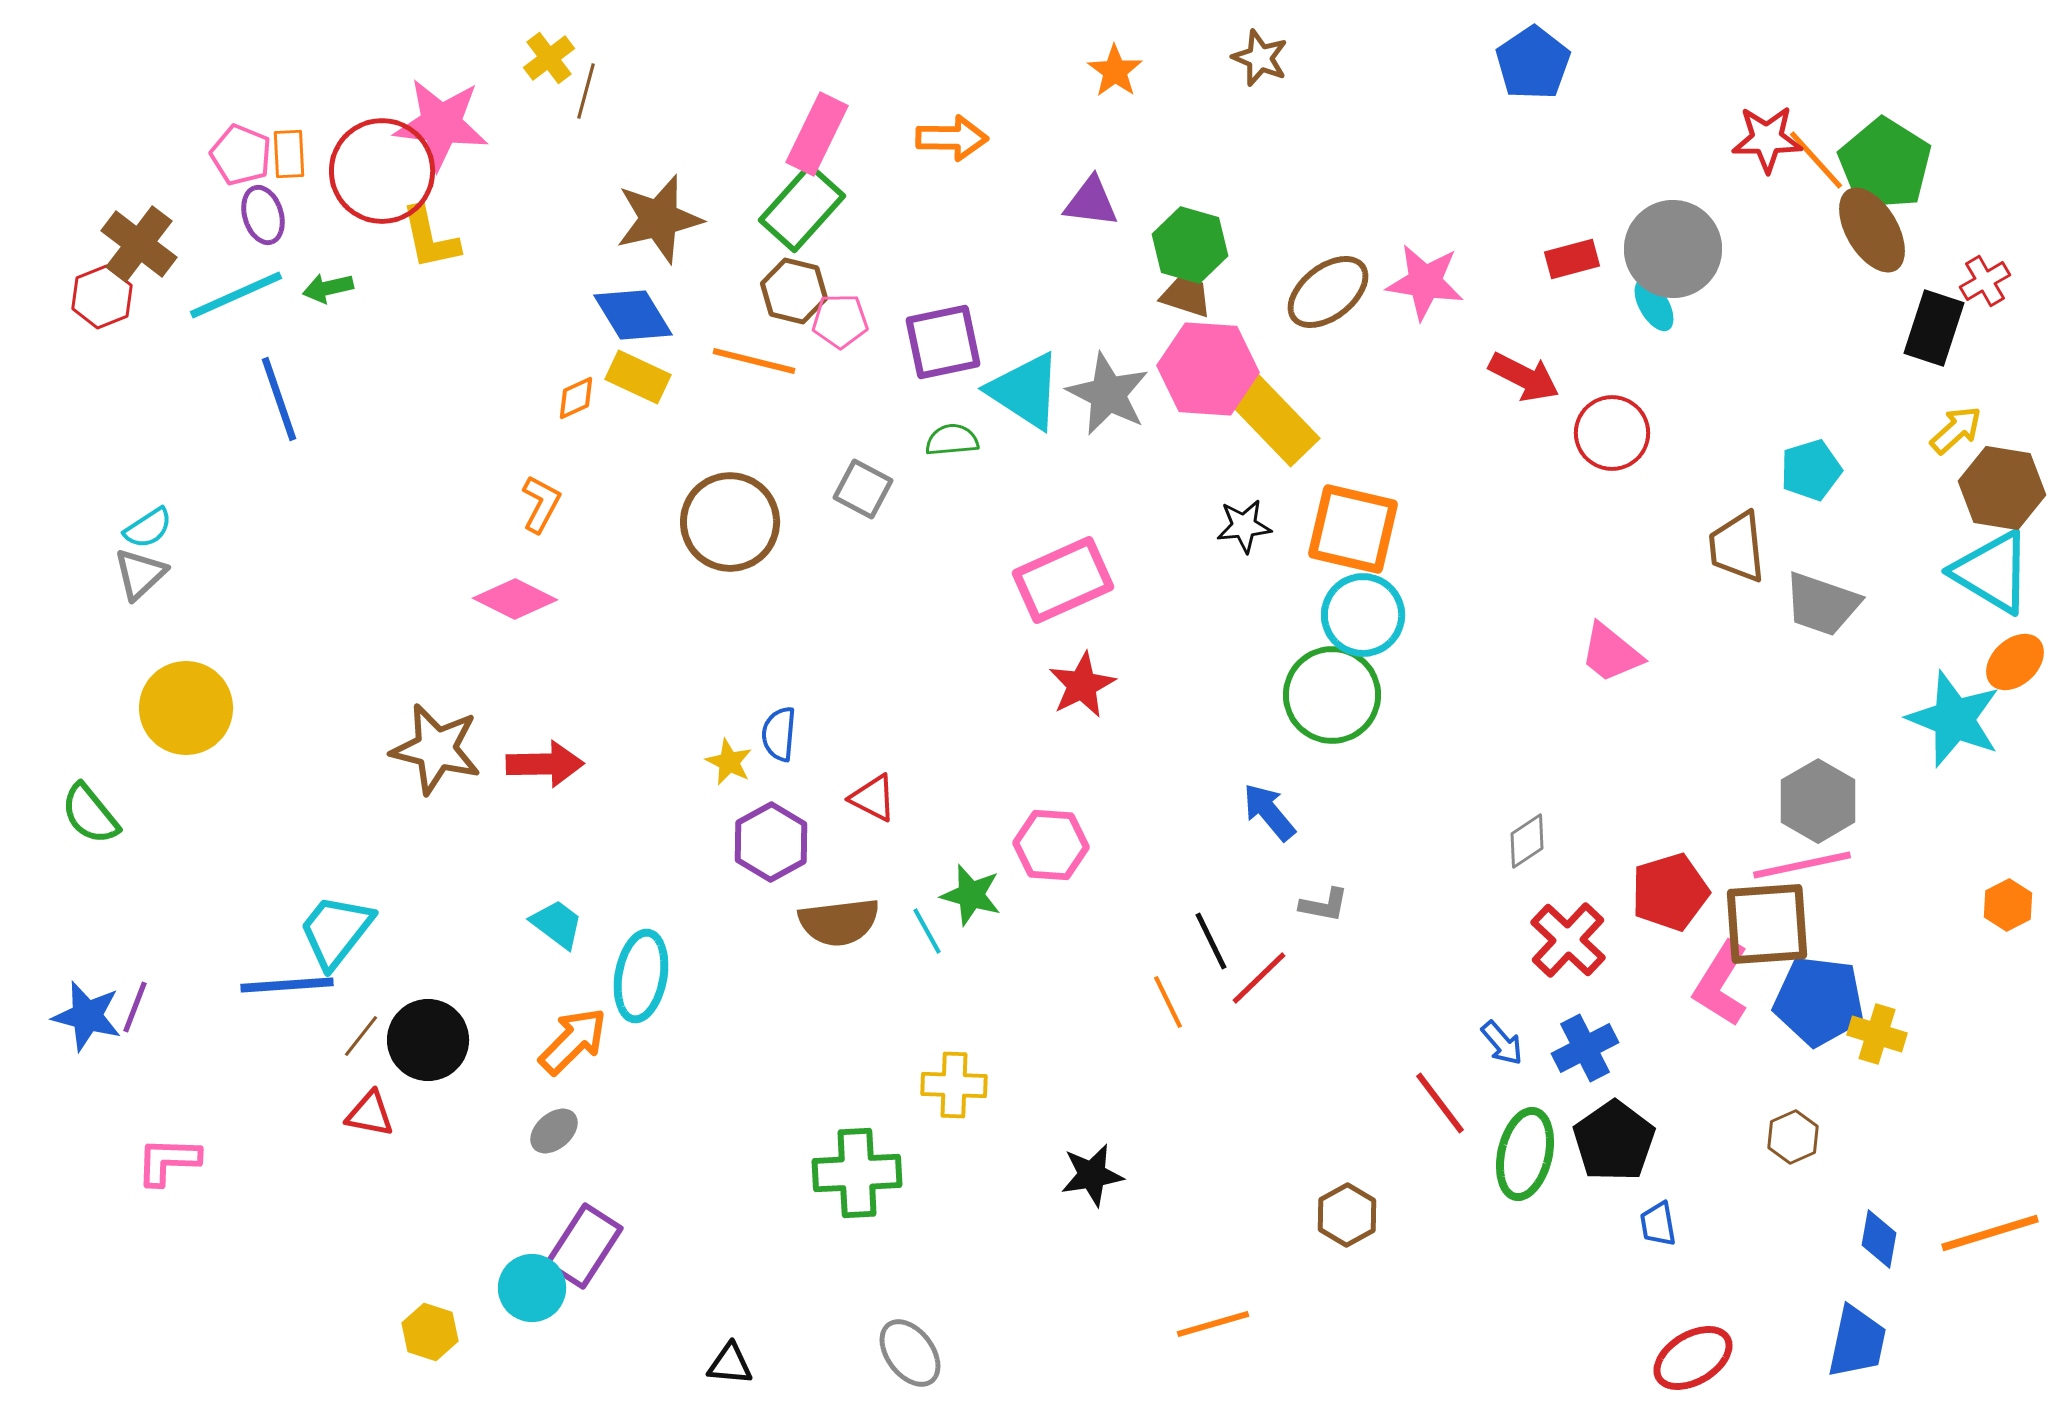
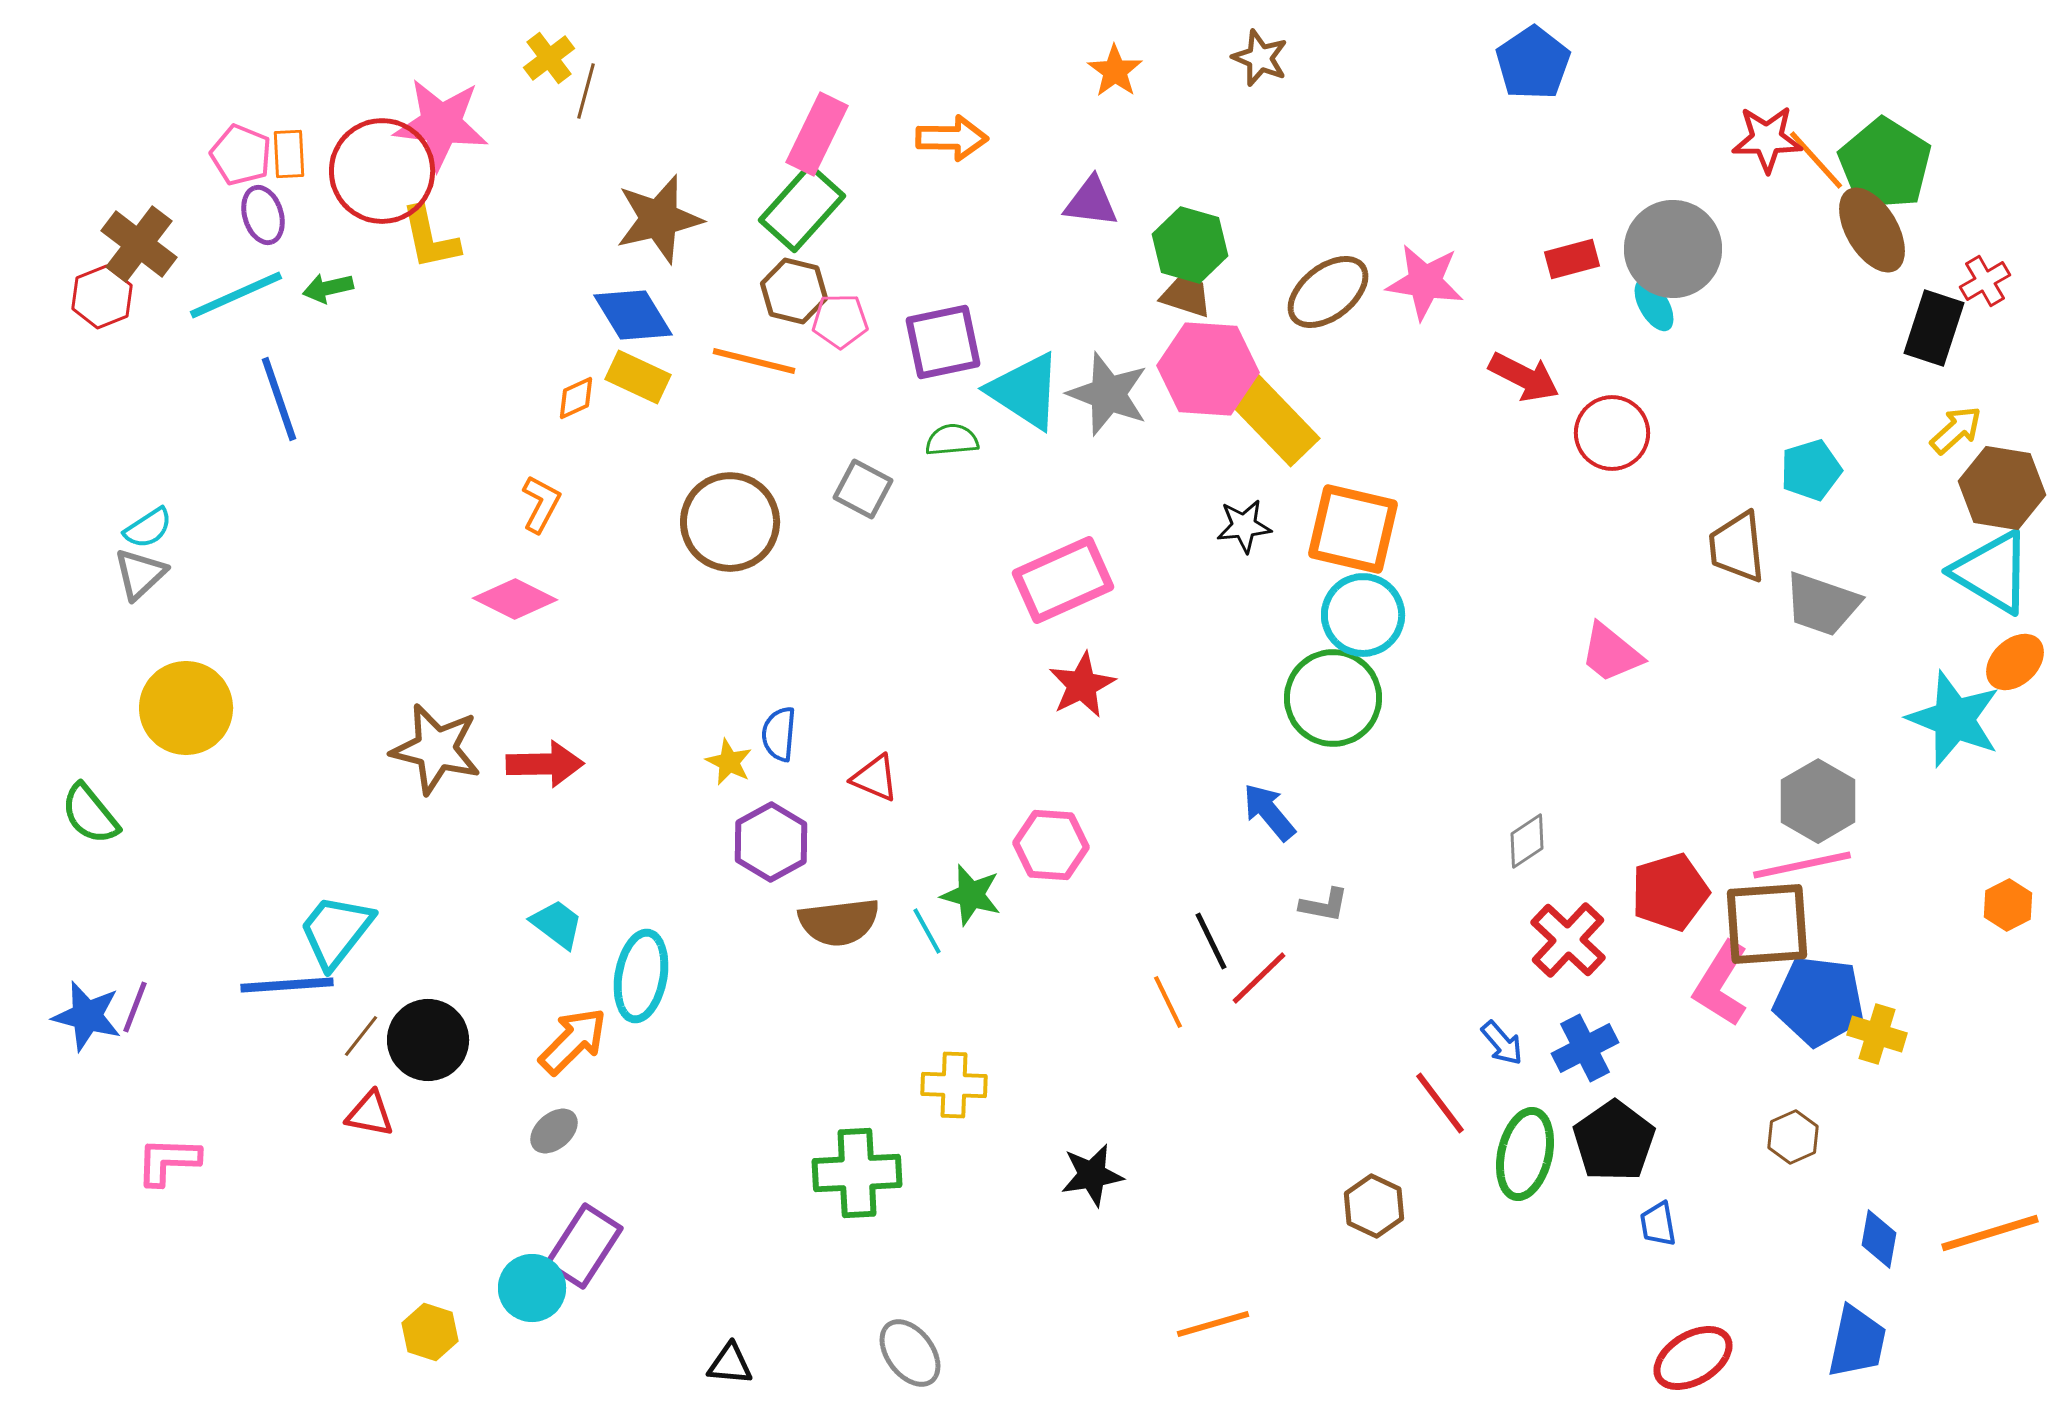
gray star at (1108, 394): rotated 6 degrees counterclockwise
green circle at (1332, 695): moved 1 px right, 3 px down
red triangle at (873, 798): moved 2 px right, 20 px up; rotated 4 degrees counterclockwise
brown hexagon at (1347, 1215): moved 27 px right, 9 px up; rotated 6 degrees counterclockwise
